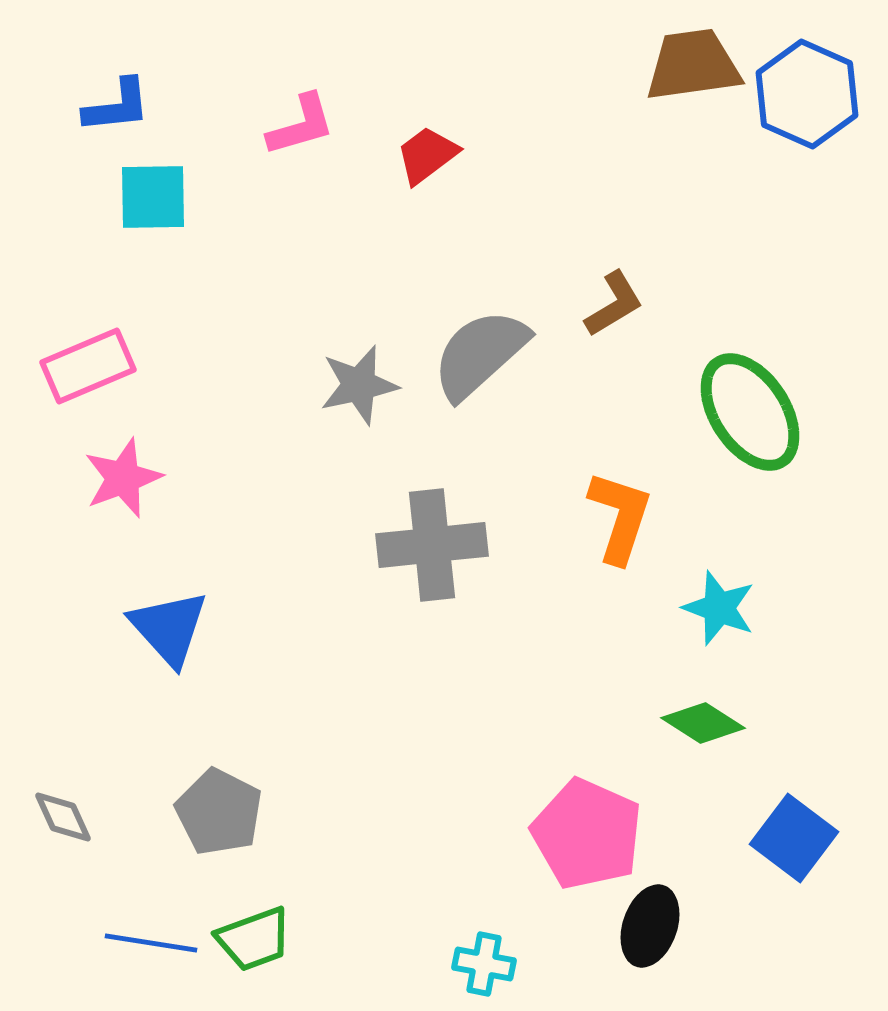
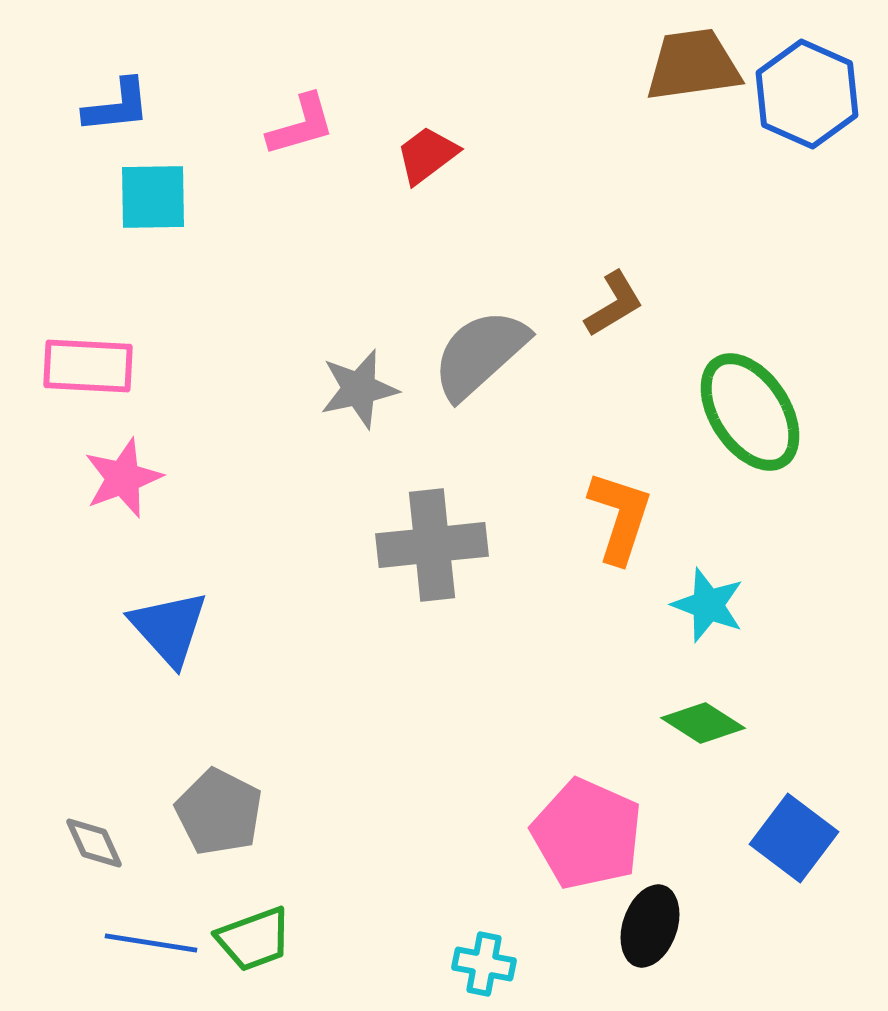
pink rectangle: rotated 26 degrees clockwise
gray star: moved 4 px down
cyan star: moved 11 px left, 3 px up
gray diamond: moved 31 px right, 26 px down
